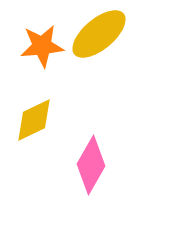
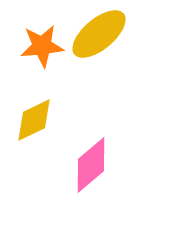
pink diamond: rotated 20 degrees clockwise
